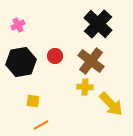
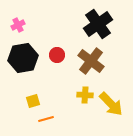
black cross: rotated 12 degrees clockwise
red circle: moved 2 px right, 1 px up
black hexagon: moved 2 px right, 4 px up
yellow cross: moved 8 px down
yellow square: rotated 24 degrees counterclockwise
orange line: moved 5 px right, 6 px up; rotated 14 degrees clockwise
